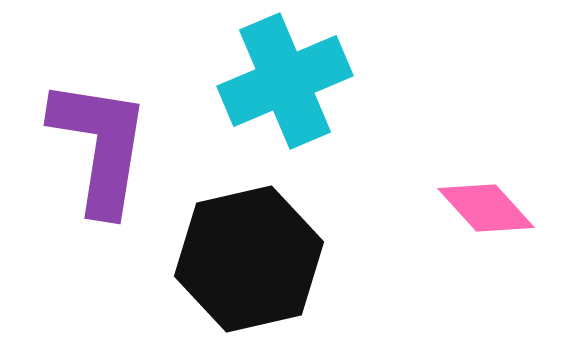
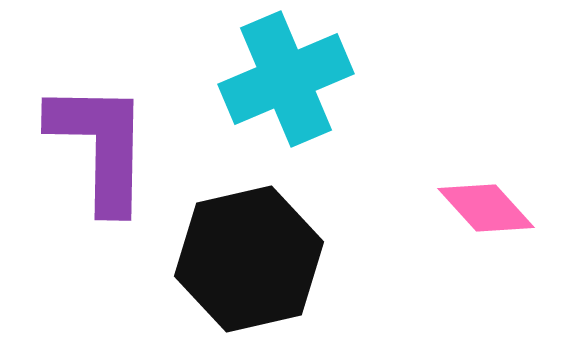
cyan cross: moved 1 px right, 2 px up
purple L-shape: rotated 8 degrees counterclockwise
